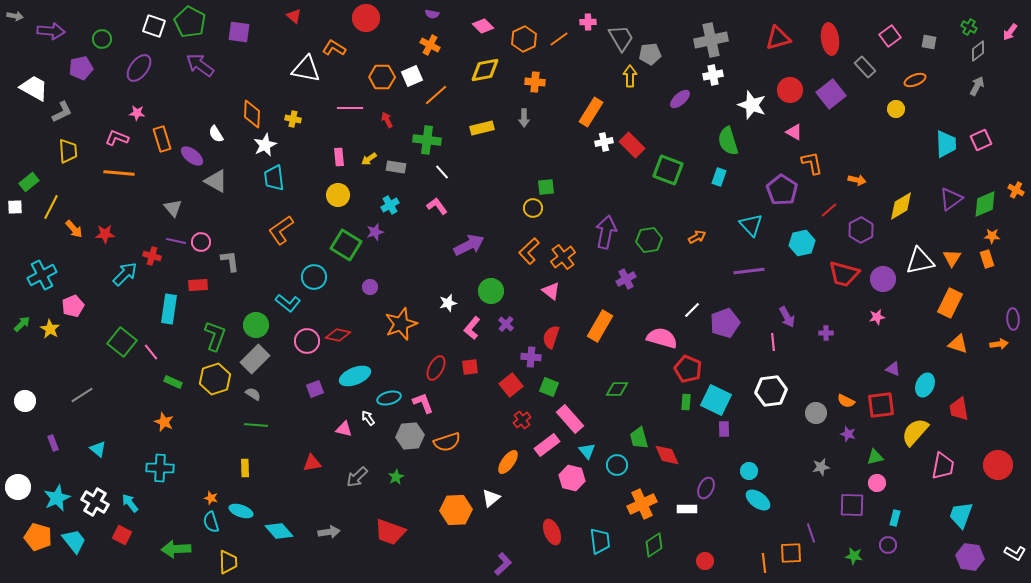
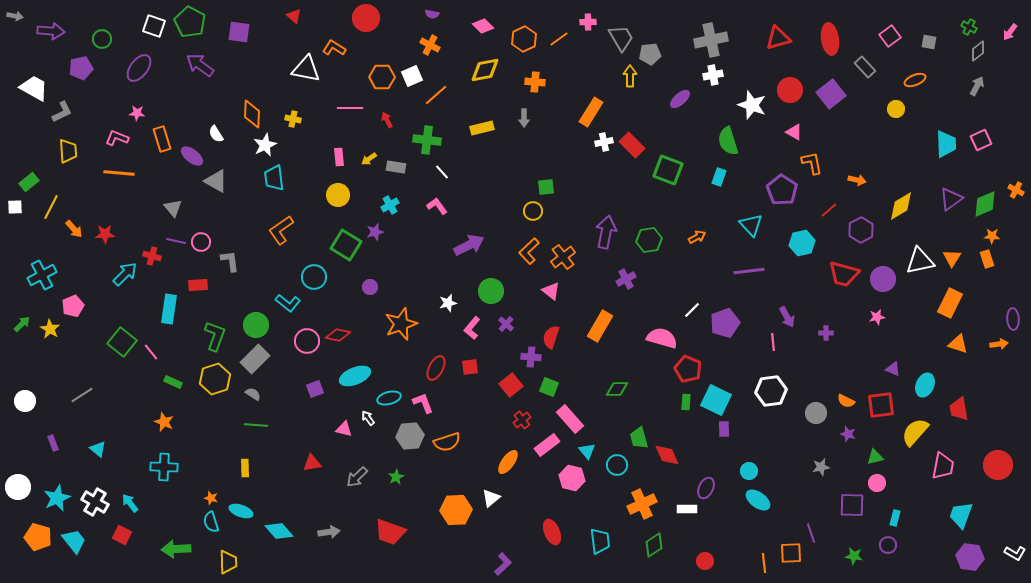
yellow circle at (533, 208): moved 3 px down
cyan cross at (160, 468): moved 4 px right, 1 px up
